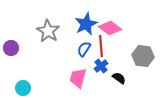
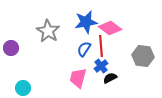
blue star: moved 2 px up; rotated 15 degrees clockwise
black semicircle: moved 9 px left; rotated 64 degrees counterclockwise
